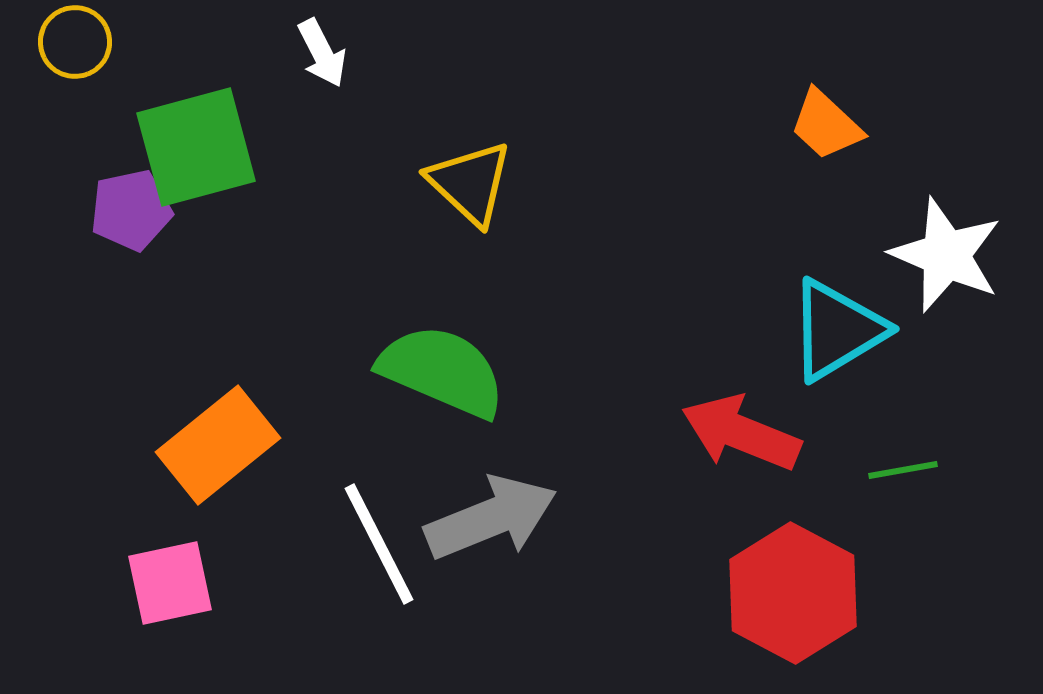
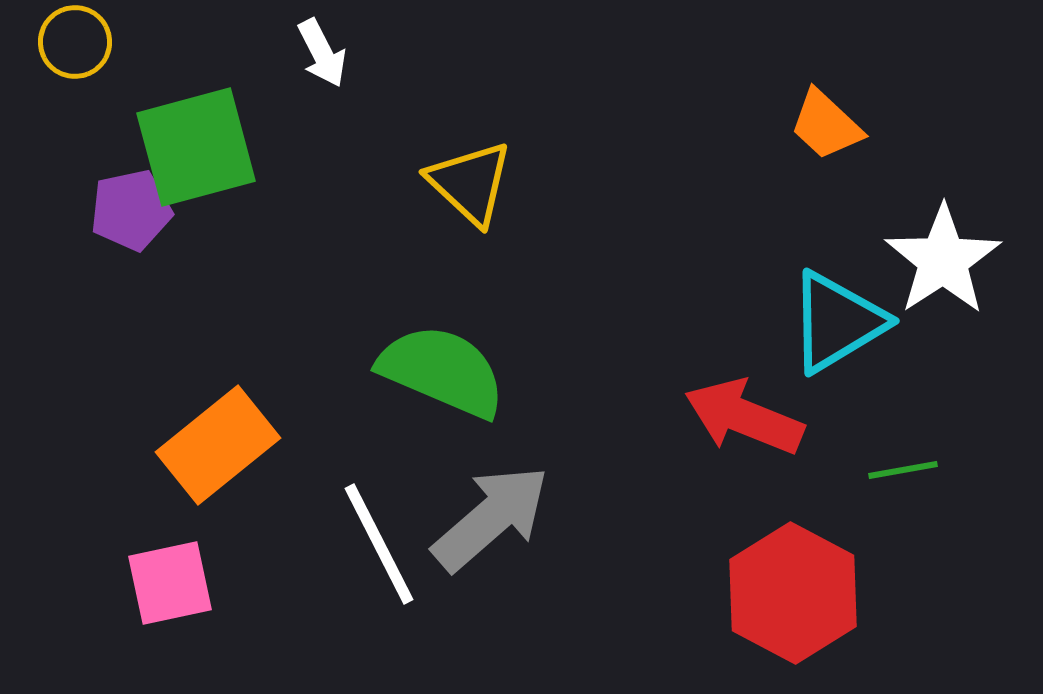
white star: moved 3 px left, 5 px down; rotated 16 degrees clockwise
cyan triangle: moved 8 px up
red arrow: moved 3 px right, 16 px up
gray arrow: rotated 19 degrees counterclockwise
